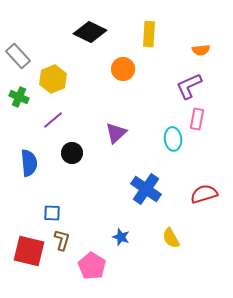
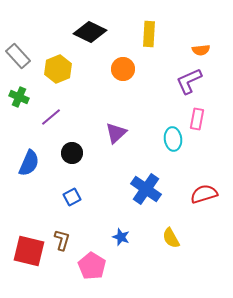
yellow hexagon: moved 5 px right, 10 px up
purple L-shape: moved 5 px up
purple line: moved 2 px left, 3 px up
blue semicircle: rotated 28 degrees clockwise
blue square: moved 20 px right, 16 px up; rotated 30 degrees counterclockwise
